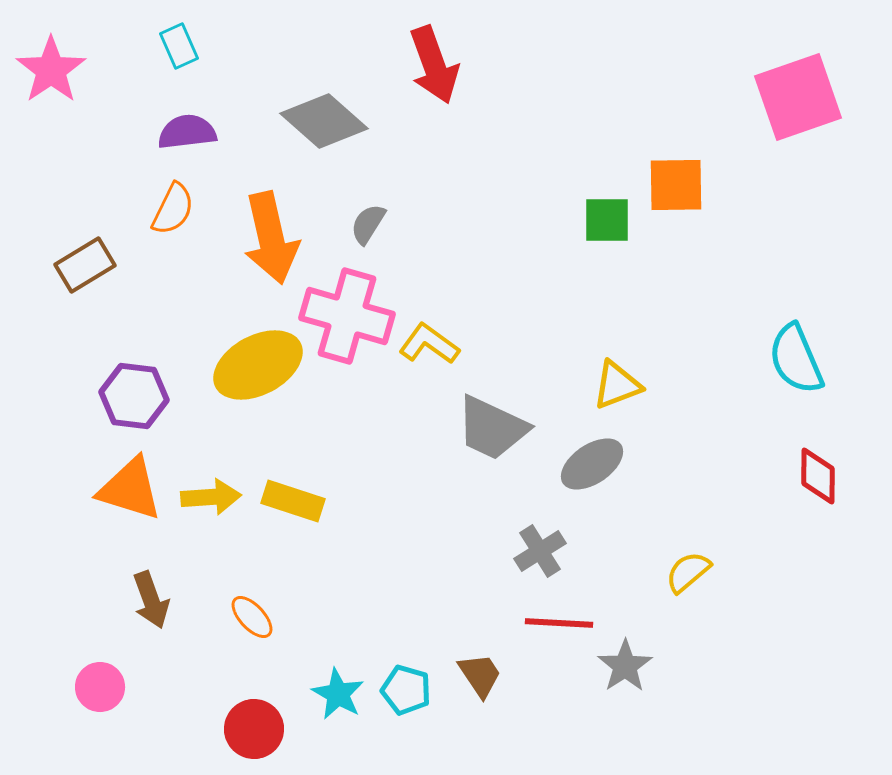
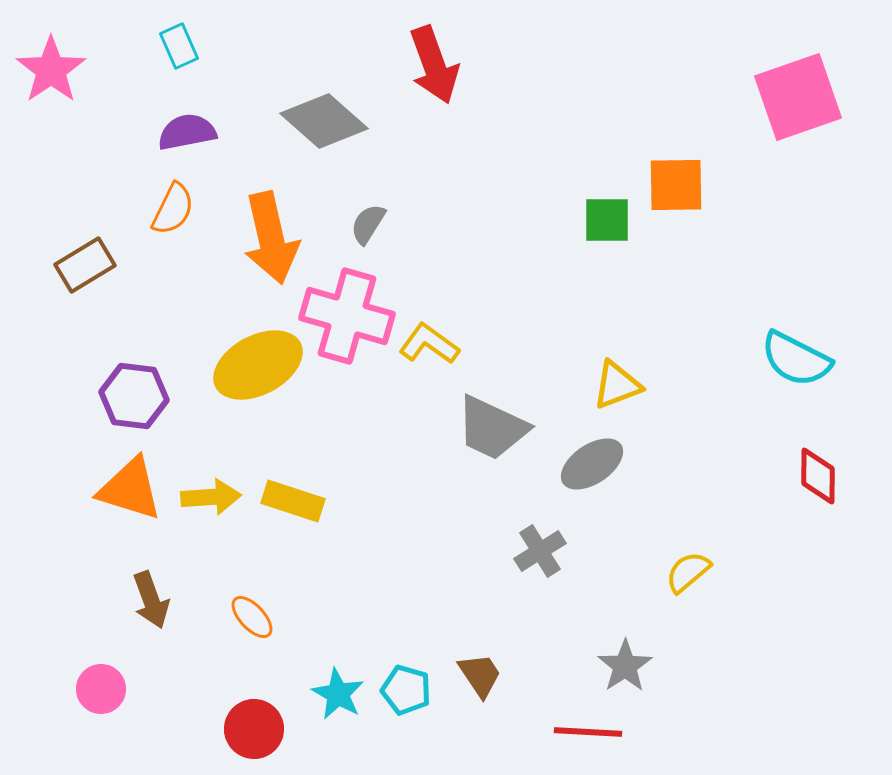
purple semicircle: rotated 4 degrees counterclockwise
cyan semicircle: rotated 40 degrees counterclockwise
red line: moved 29 px right, 109 px down
pink circle: moved 1 px right, 2 px down
